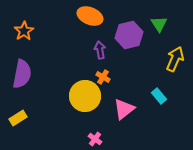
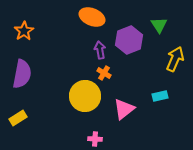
orange ellipse: moved 2 px right, 1 px down
green triangle: moved 1 px down
purple hexagon: moved 5 px down; rotated 8 degrees counterclockwise
orange cross: moved 1 px right, 4 px up
cyan rectangle: moved 1 px right; rotated 63 degrees counterclockwise
pink cross: rotated 32 degrees counterclockwise
